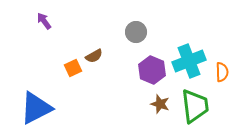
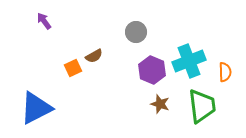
orange semicircle: moved 3 px right
green trapezoid: moved 7 px right
